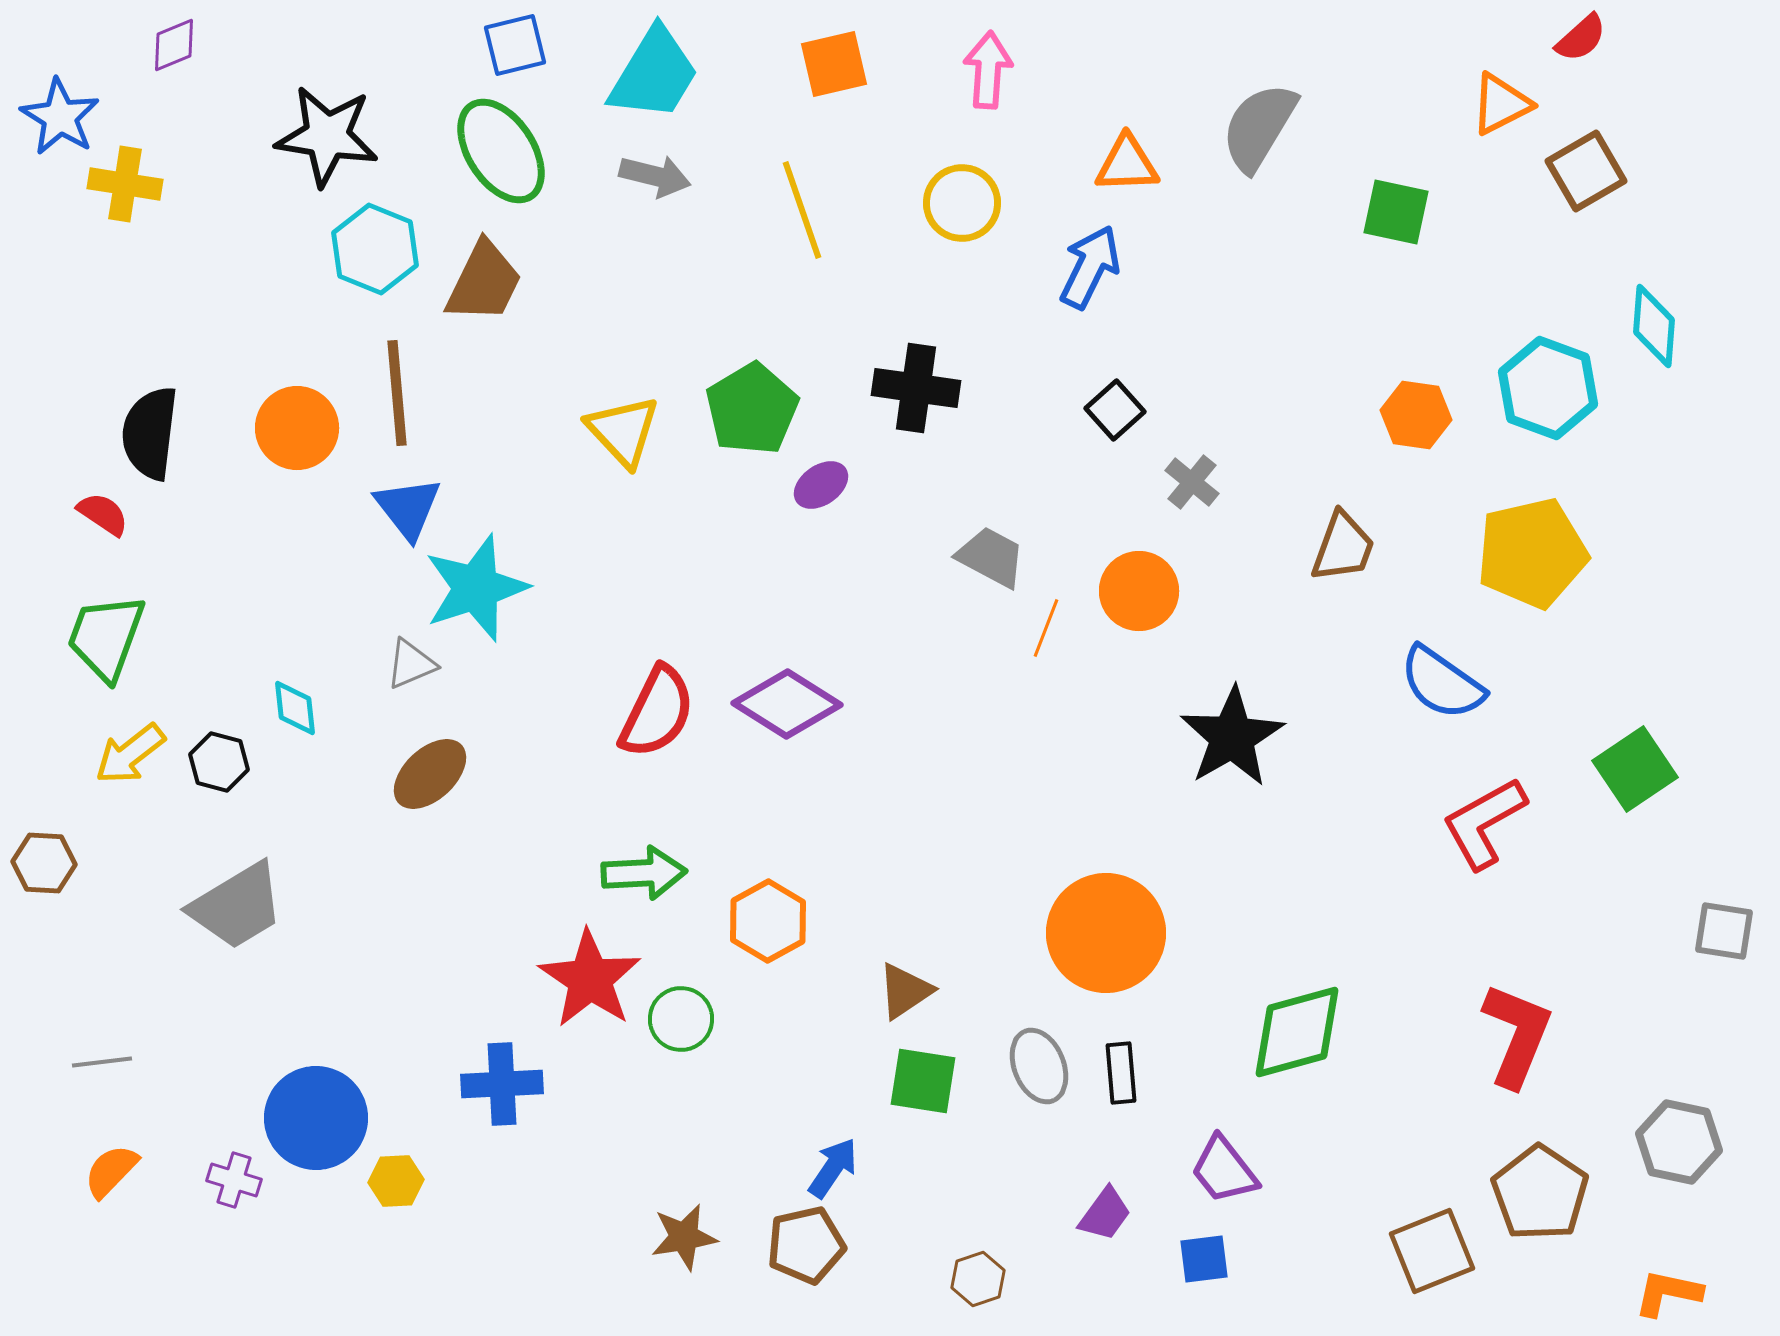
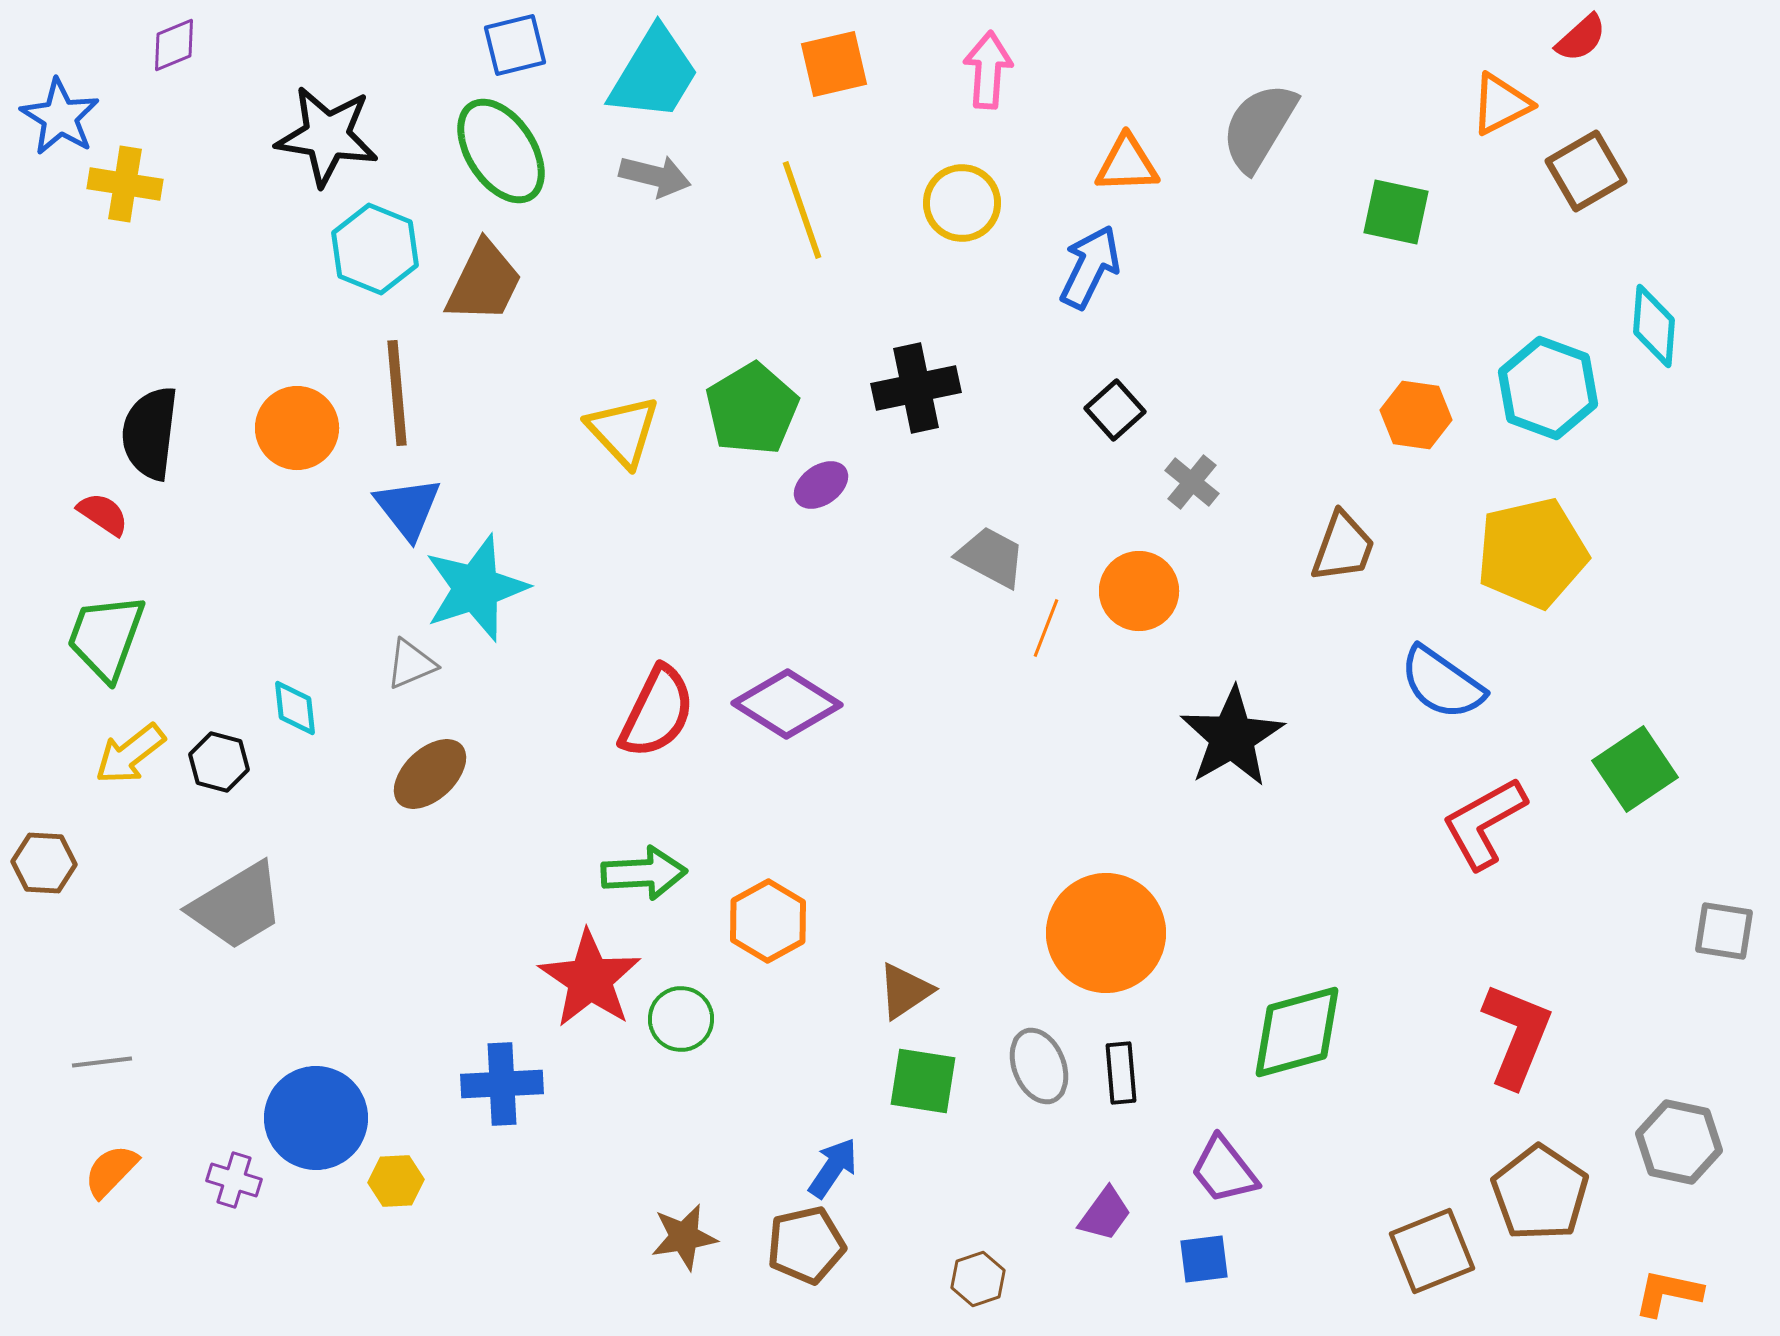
black cross at (916, 388): rotated 20 degrees counterclockwise
